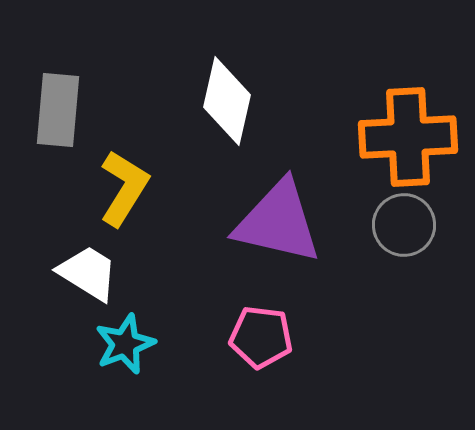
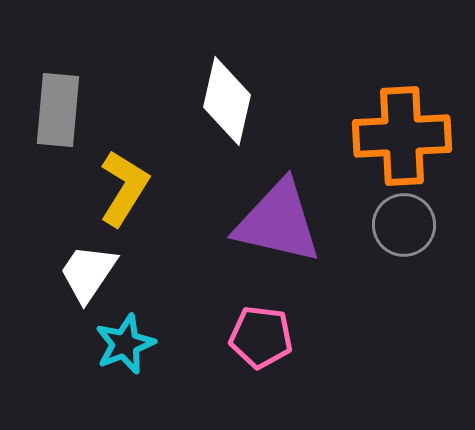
orange cross: moved 6 px left, 1 px up
white trapezoid: rotated 88 degrees counterclockwise
